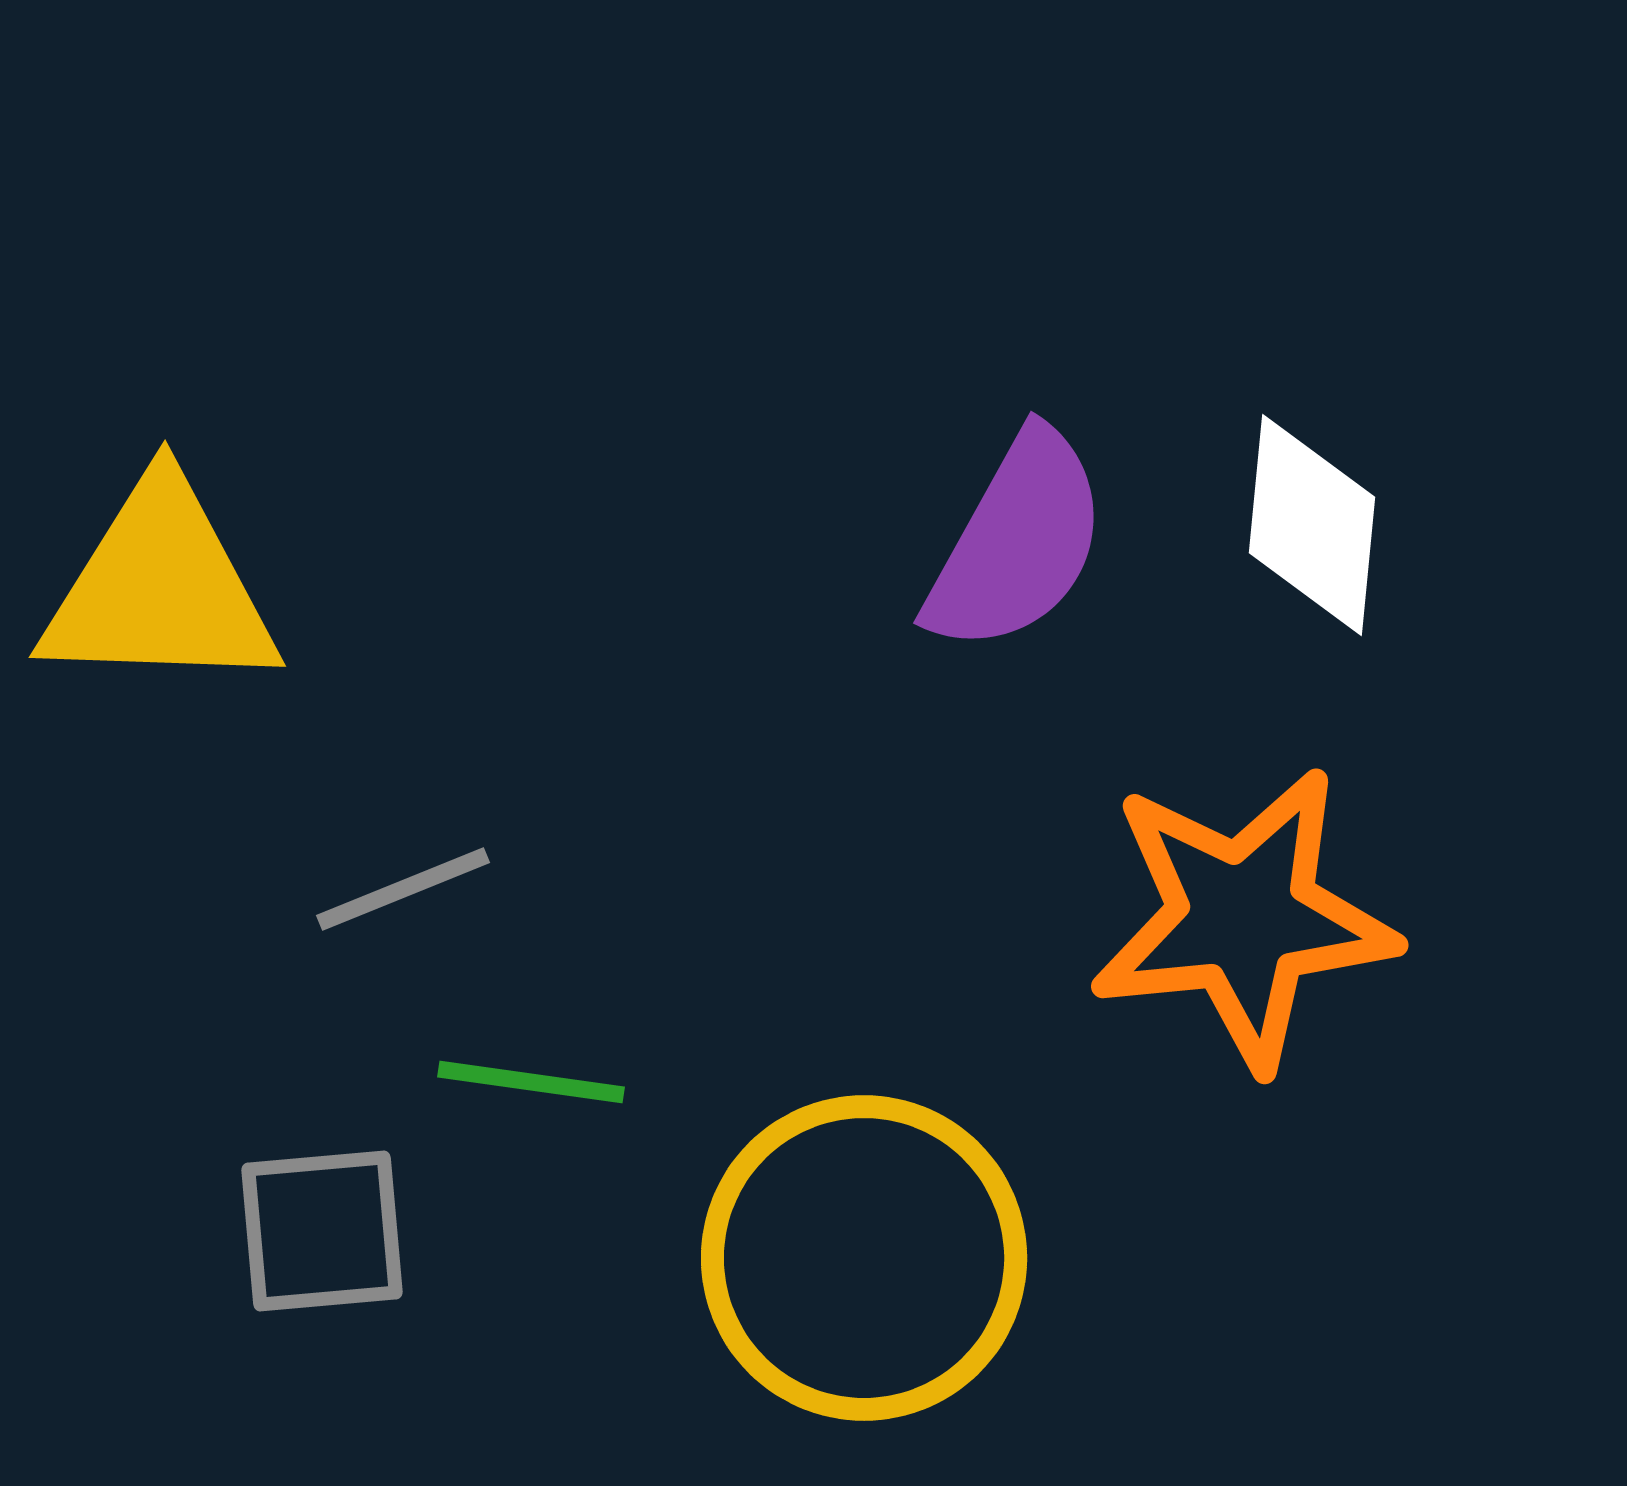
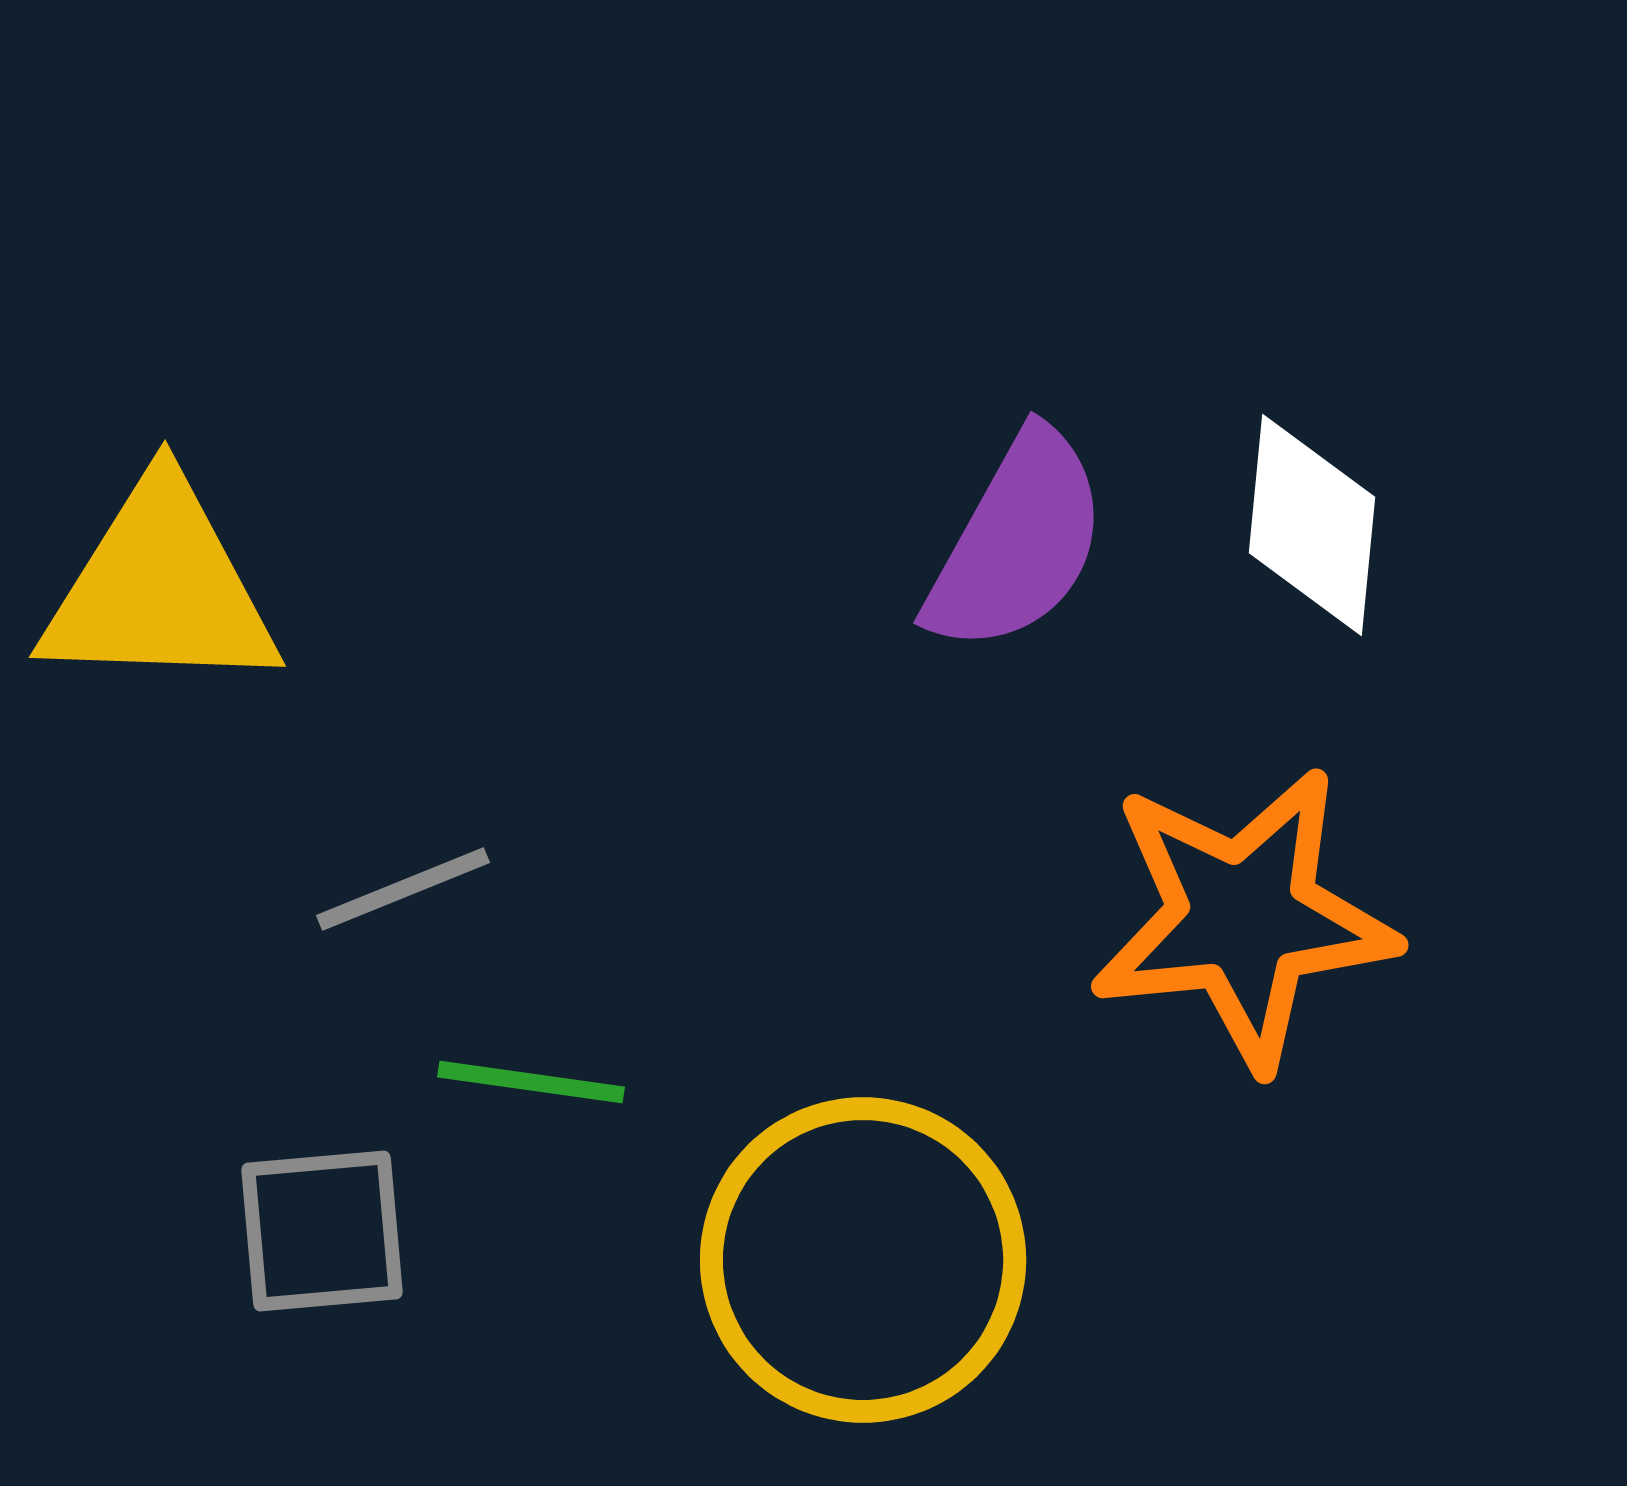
yellow circle: moved 1 px left, 2 px down
